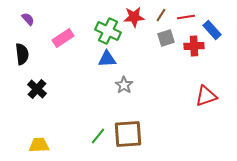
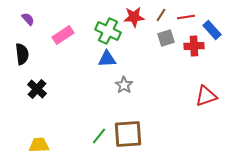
pink rectangle: moved 3 px up
green line: moved 1 px right
